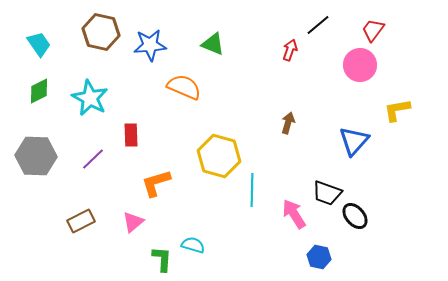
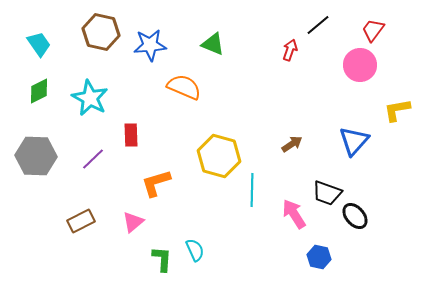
brown arrow: moved 4 px right, 21 px down; rotated 40 degrees clockwise
cyan semicircle: moved 2 px right, 5 px down; rotated 50 degrees clockwise
